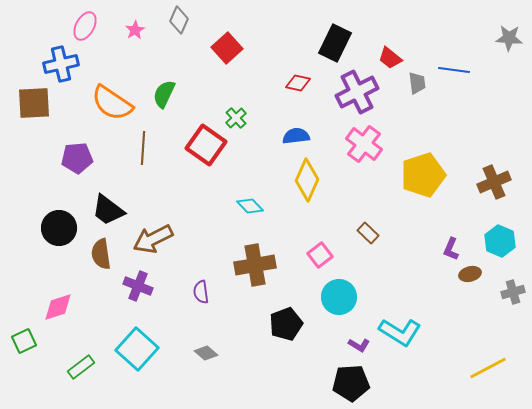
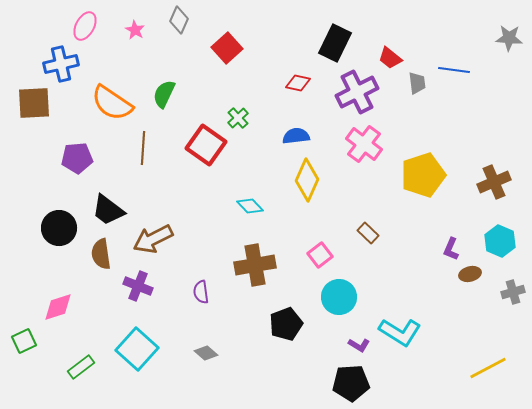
pink star at (135, 30): rotated 12 degrees counterclockwise
green cross at (236, 118): moved 2 px right
